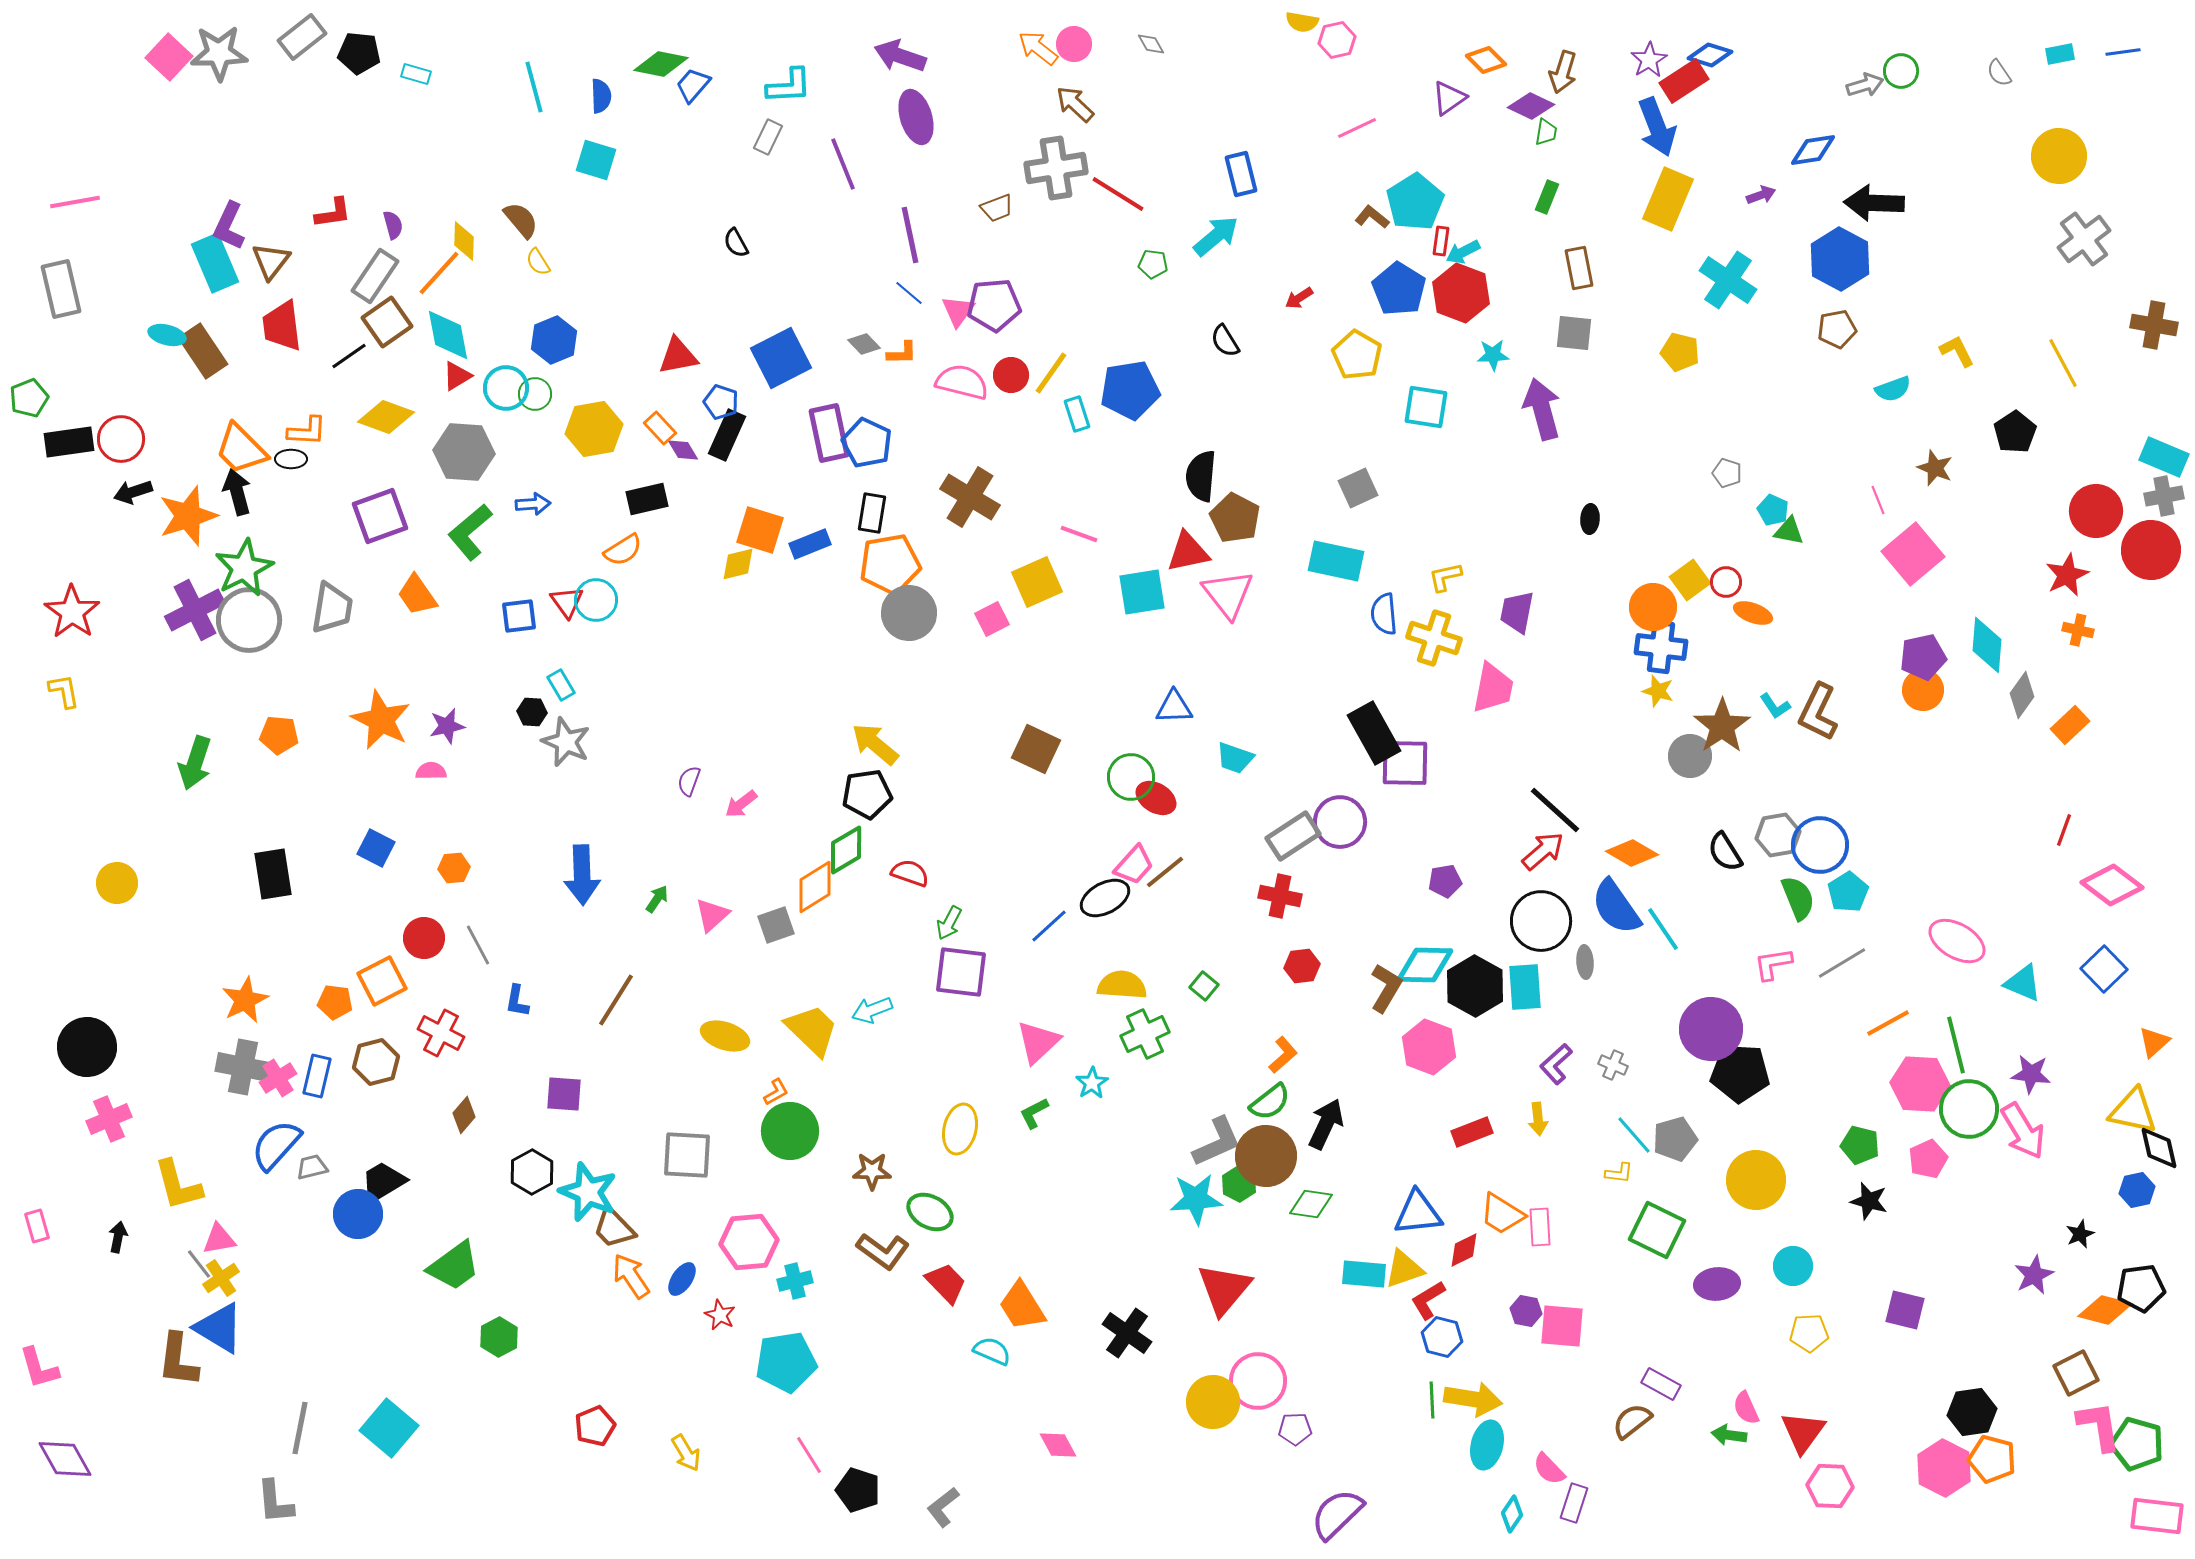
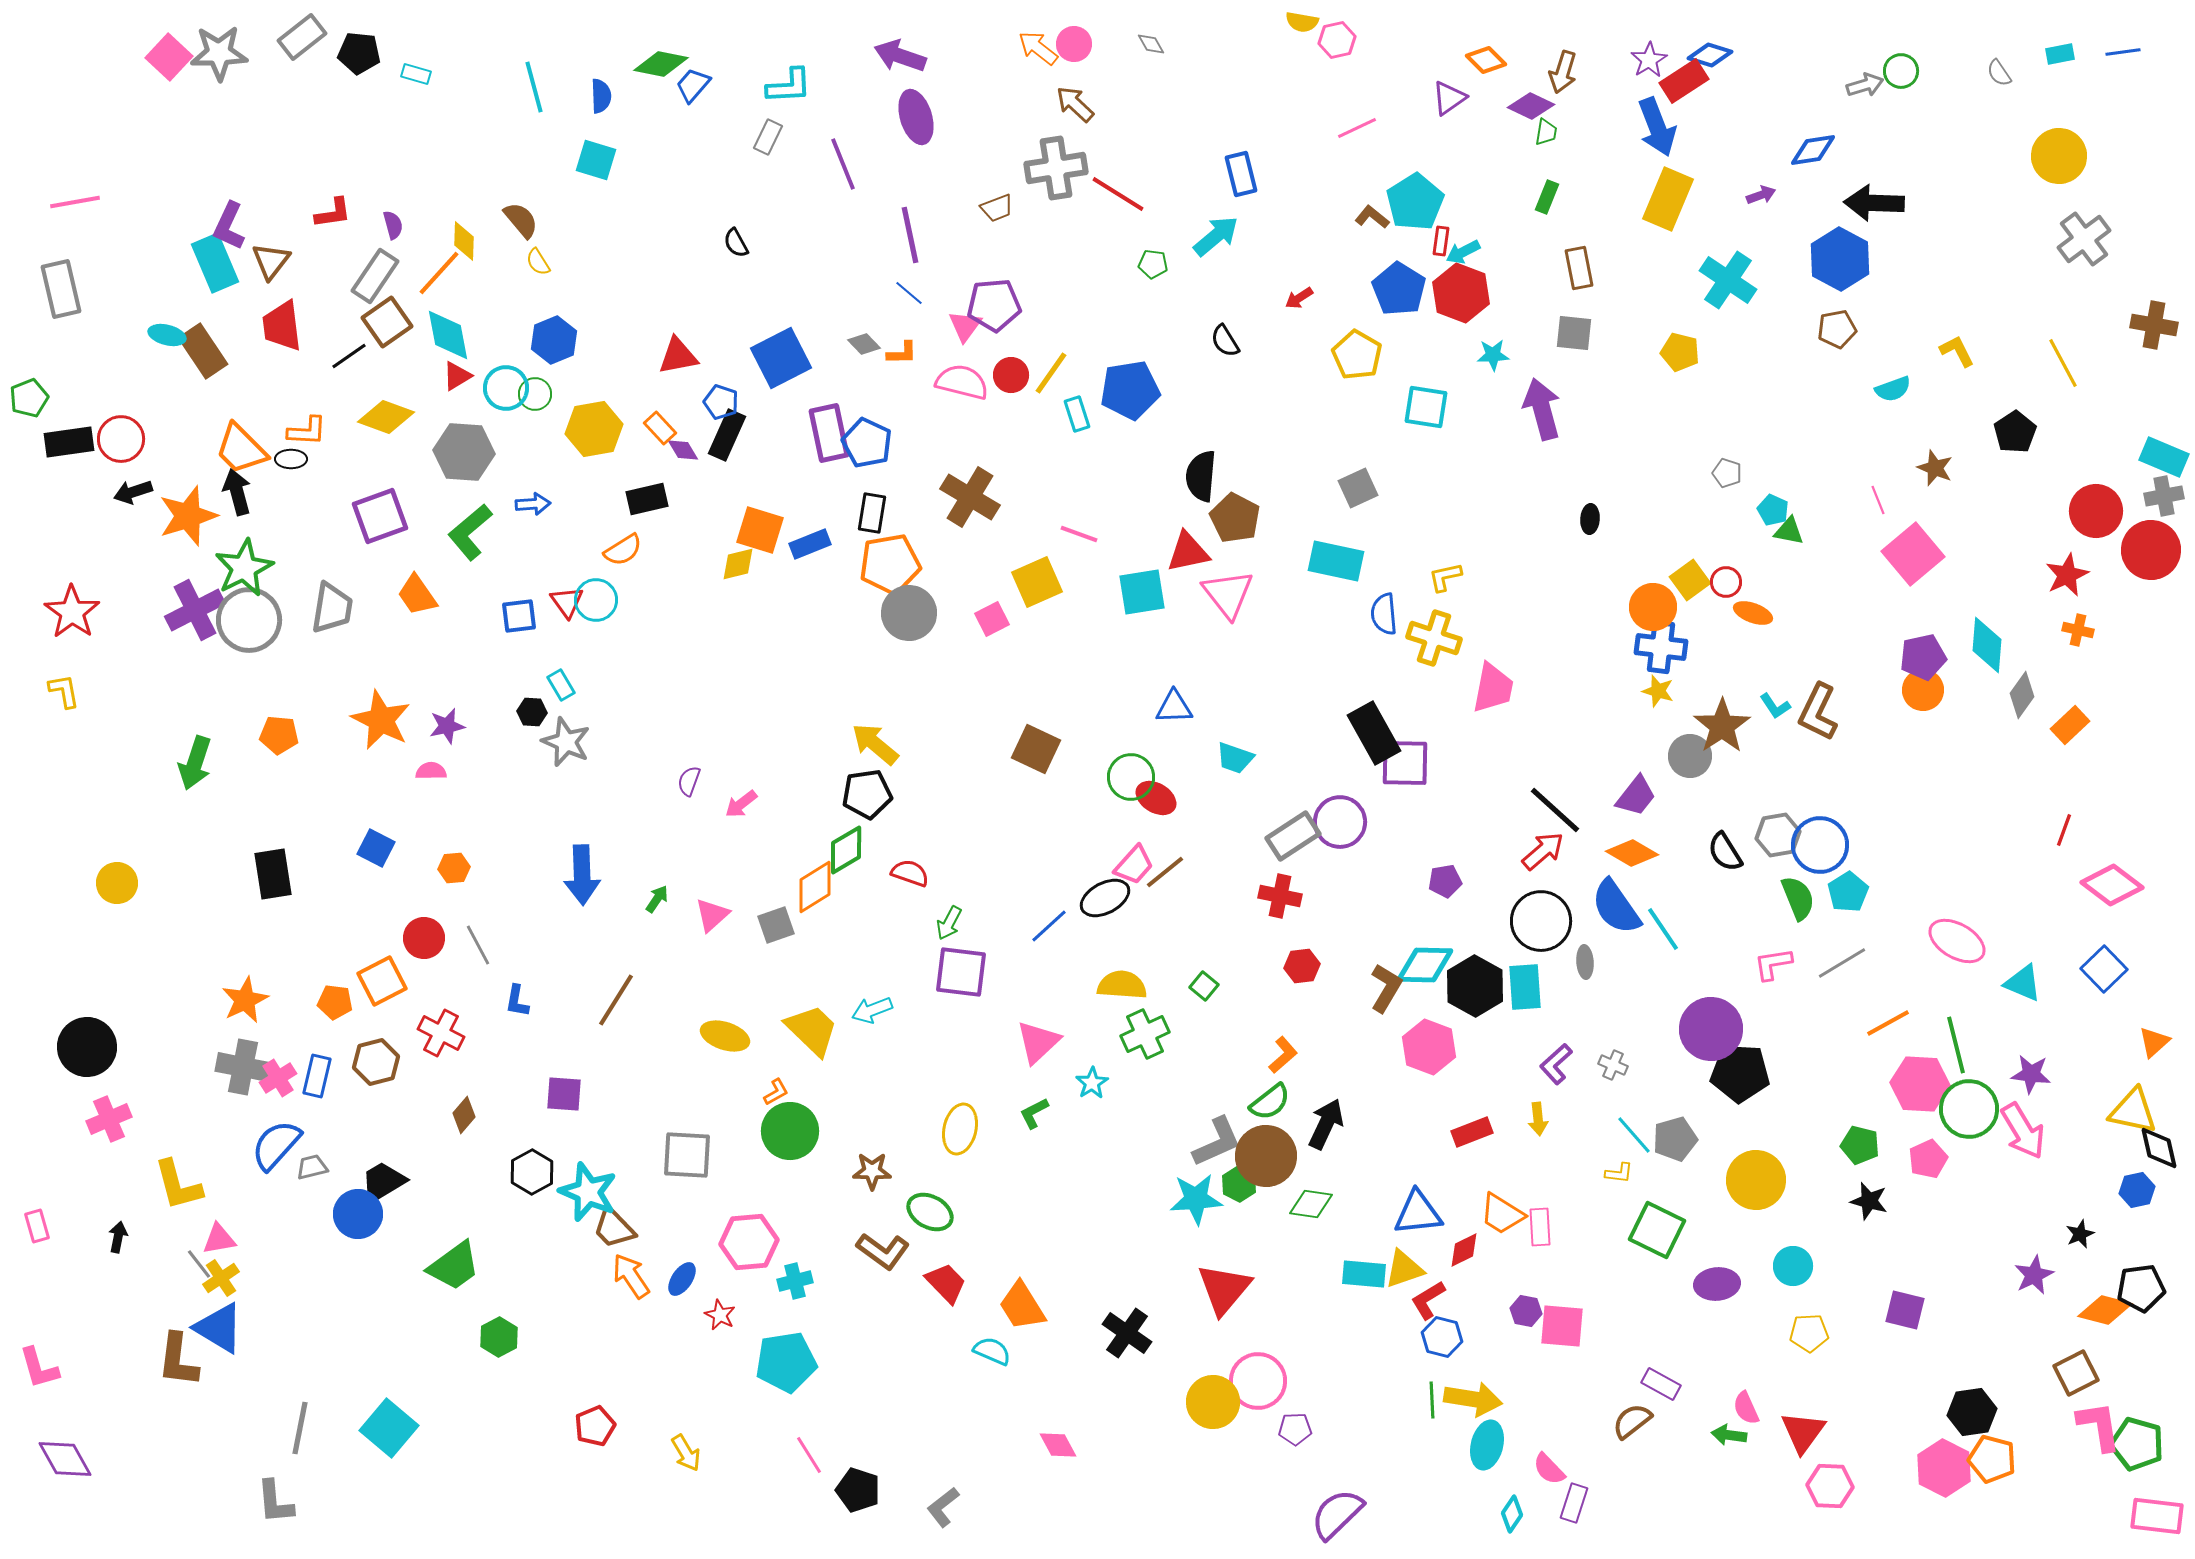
pink triangle at (958, 311): moved 7 px right, 15 px down
purple trapezoid at (1517, 612): moved 119 px right, 184 px down; rotated 153 degrees counterclockwise
